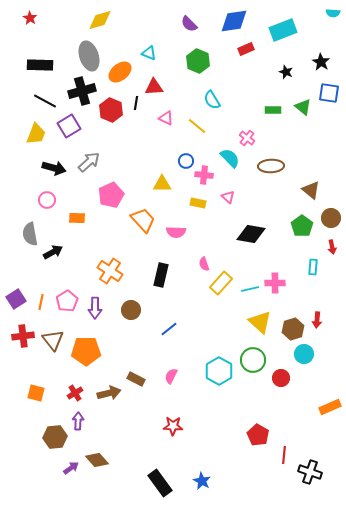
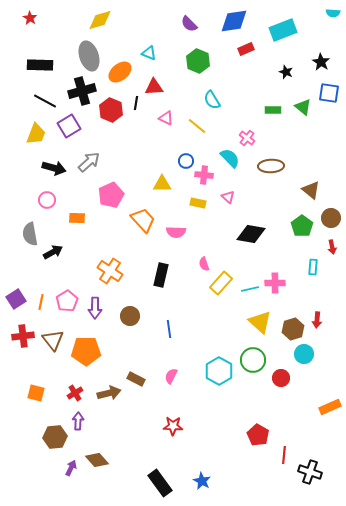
brown circle at (131, 310): moved 1 px left, 6 px down
blue line at (169, 329): rotated 60 degrees counterclockwise
purple arrow at (71, 468): rotated 28 degrees counterclockwise
